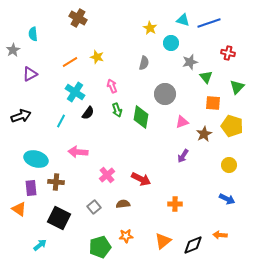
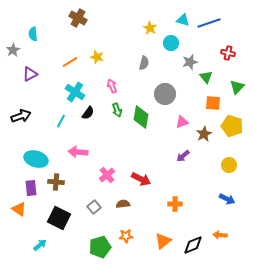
purple arrow at (183, 156): rotated 16 degrees clockwise
